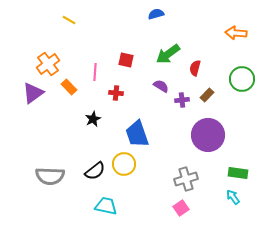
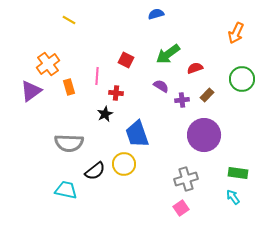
orange arrow: rotated 70 degrees counterclockwise
red square: rotated 14 degrees clockwise
red semicircle: rotated 56 degrees clockwise
pink line: moved 2 px right, 4 px down
orange rectangle: rotated 28 degrees clockwise
purple triangle: moved 2 px left, 2 px up
black star: moved 12 px right, 5 px up
purple circle: moved 4 px left
gray semicircle: moved 19 px right, 33 px up
cyan trapezoid: moved 40 px left, 16 px up
